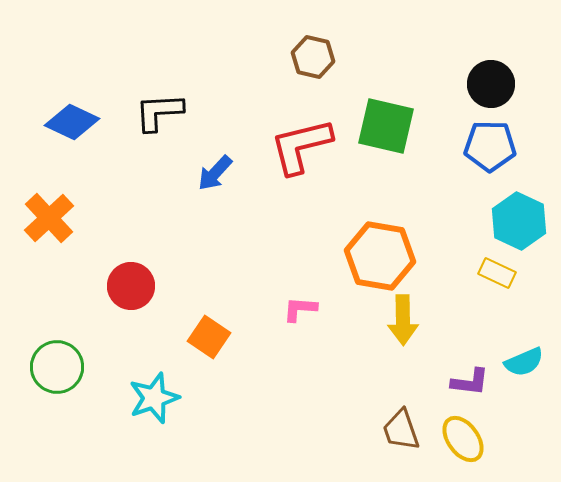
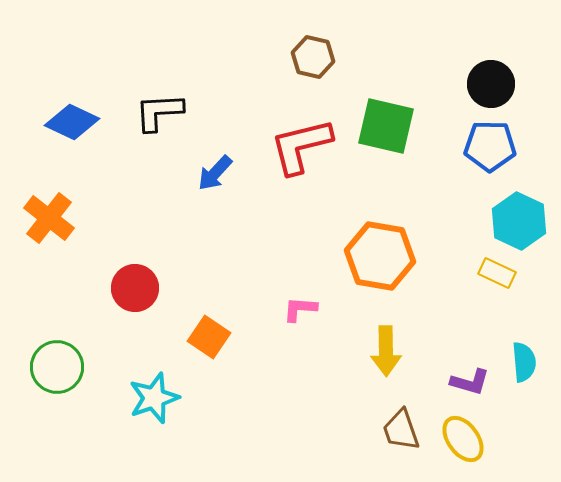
orange cross: rotated 9 degrees counterclockwise
red circle: moved 4 px right, 2 px down
yellow arrow: moved 17 px left, 31 px down
cyan semicircle: rotated 72 degrees counterclockwise
purple L-shape: rotated 9 degrees clockwise
